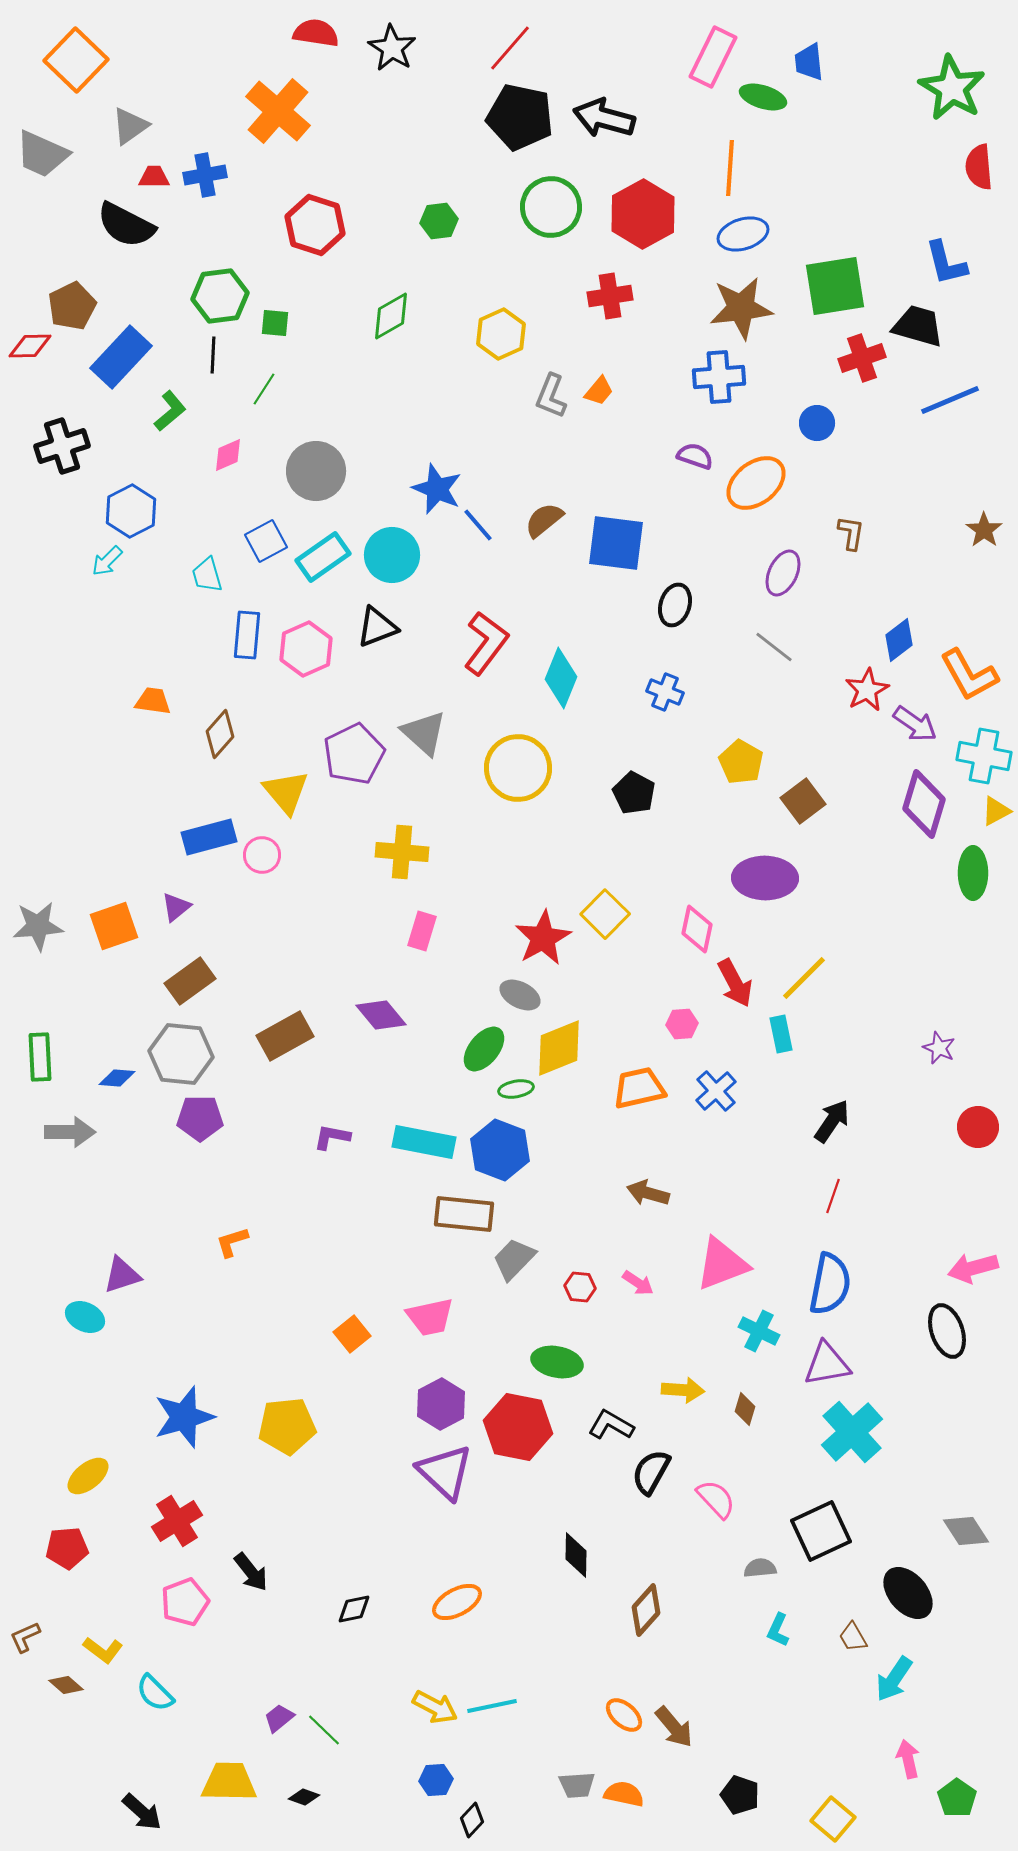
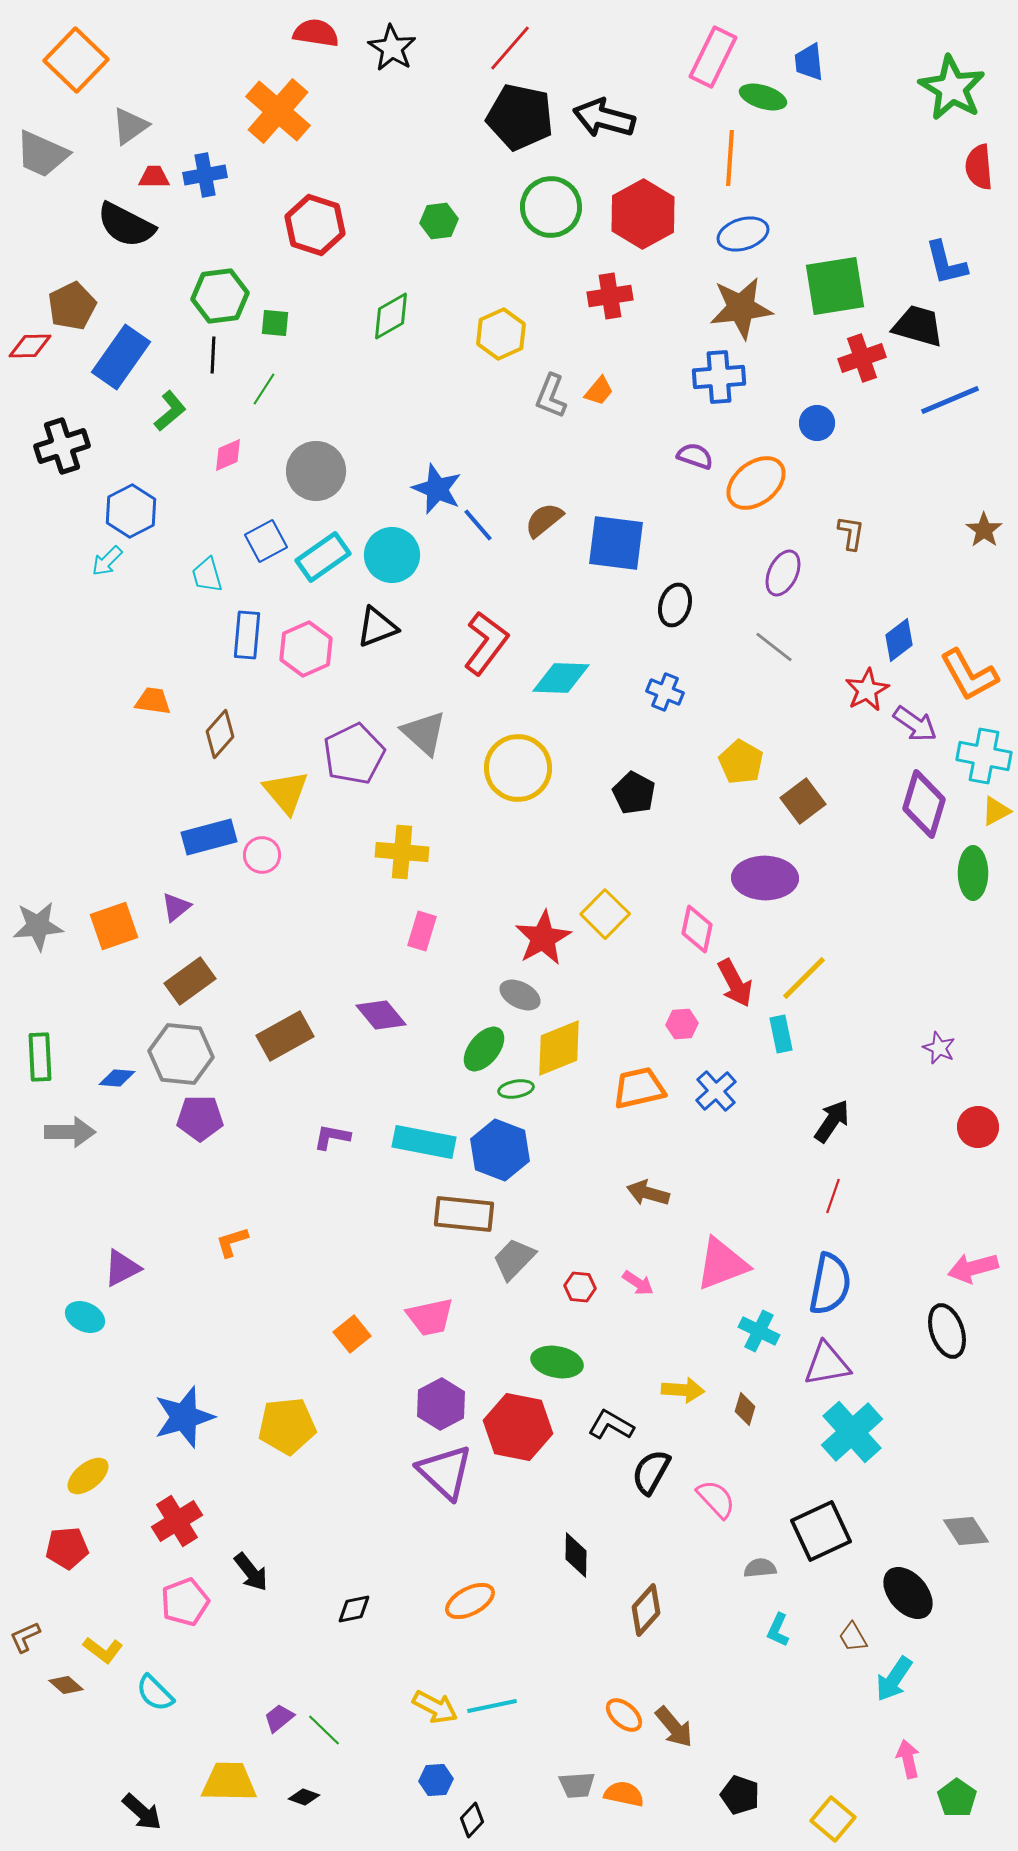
orange line at (730, 168): moved 10 px up
blue rectangle at (121, 357): rotated 8 degrees counterclockwise
cyan diamond at (561, 678): rotated 70 degrees clockwise
purple triangle at (122, 1275): moved 7 px up; rotated 9 degrees counterclockwise
orange ellipse at (457, 1602): moved 13 px right, 1 px up
